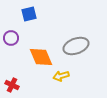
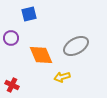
gray ellipse: rotated 10 degrees counterclockwise
orange diamond: moved 2 px up
yellow arrow: moved 1 px right, 1 px down
